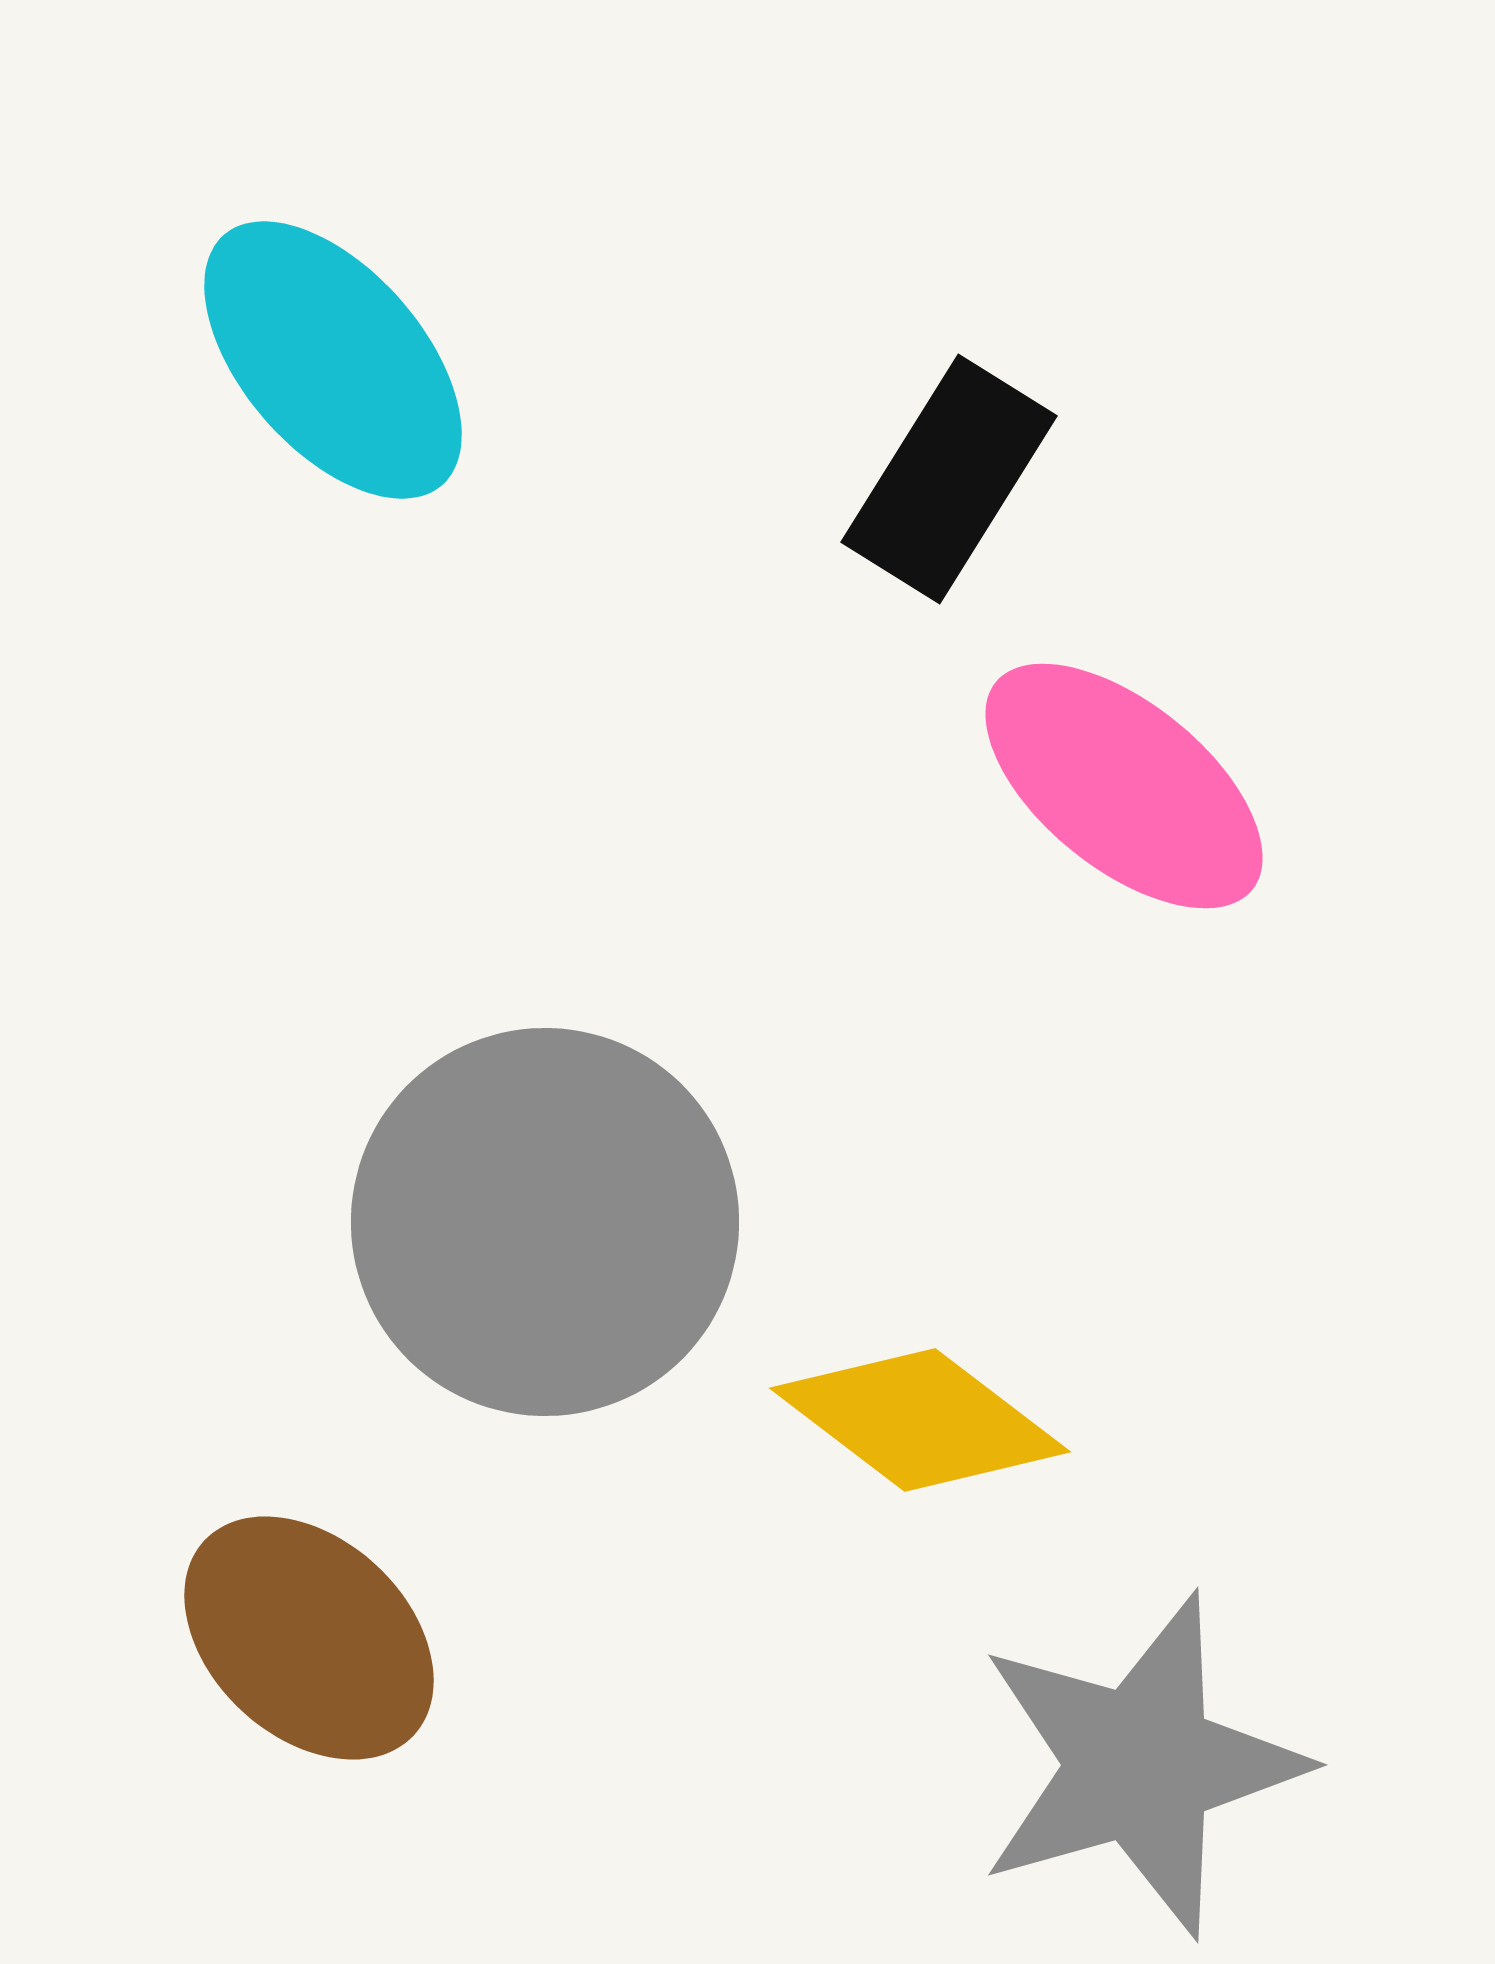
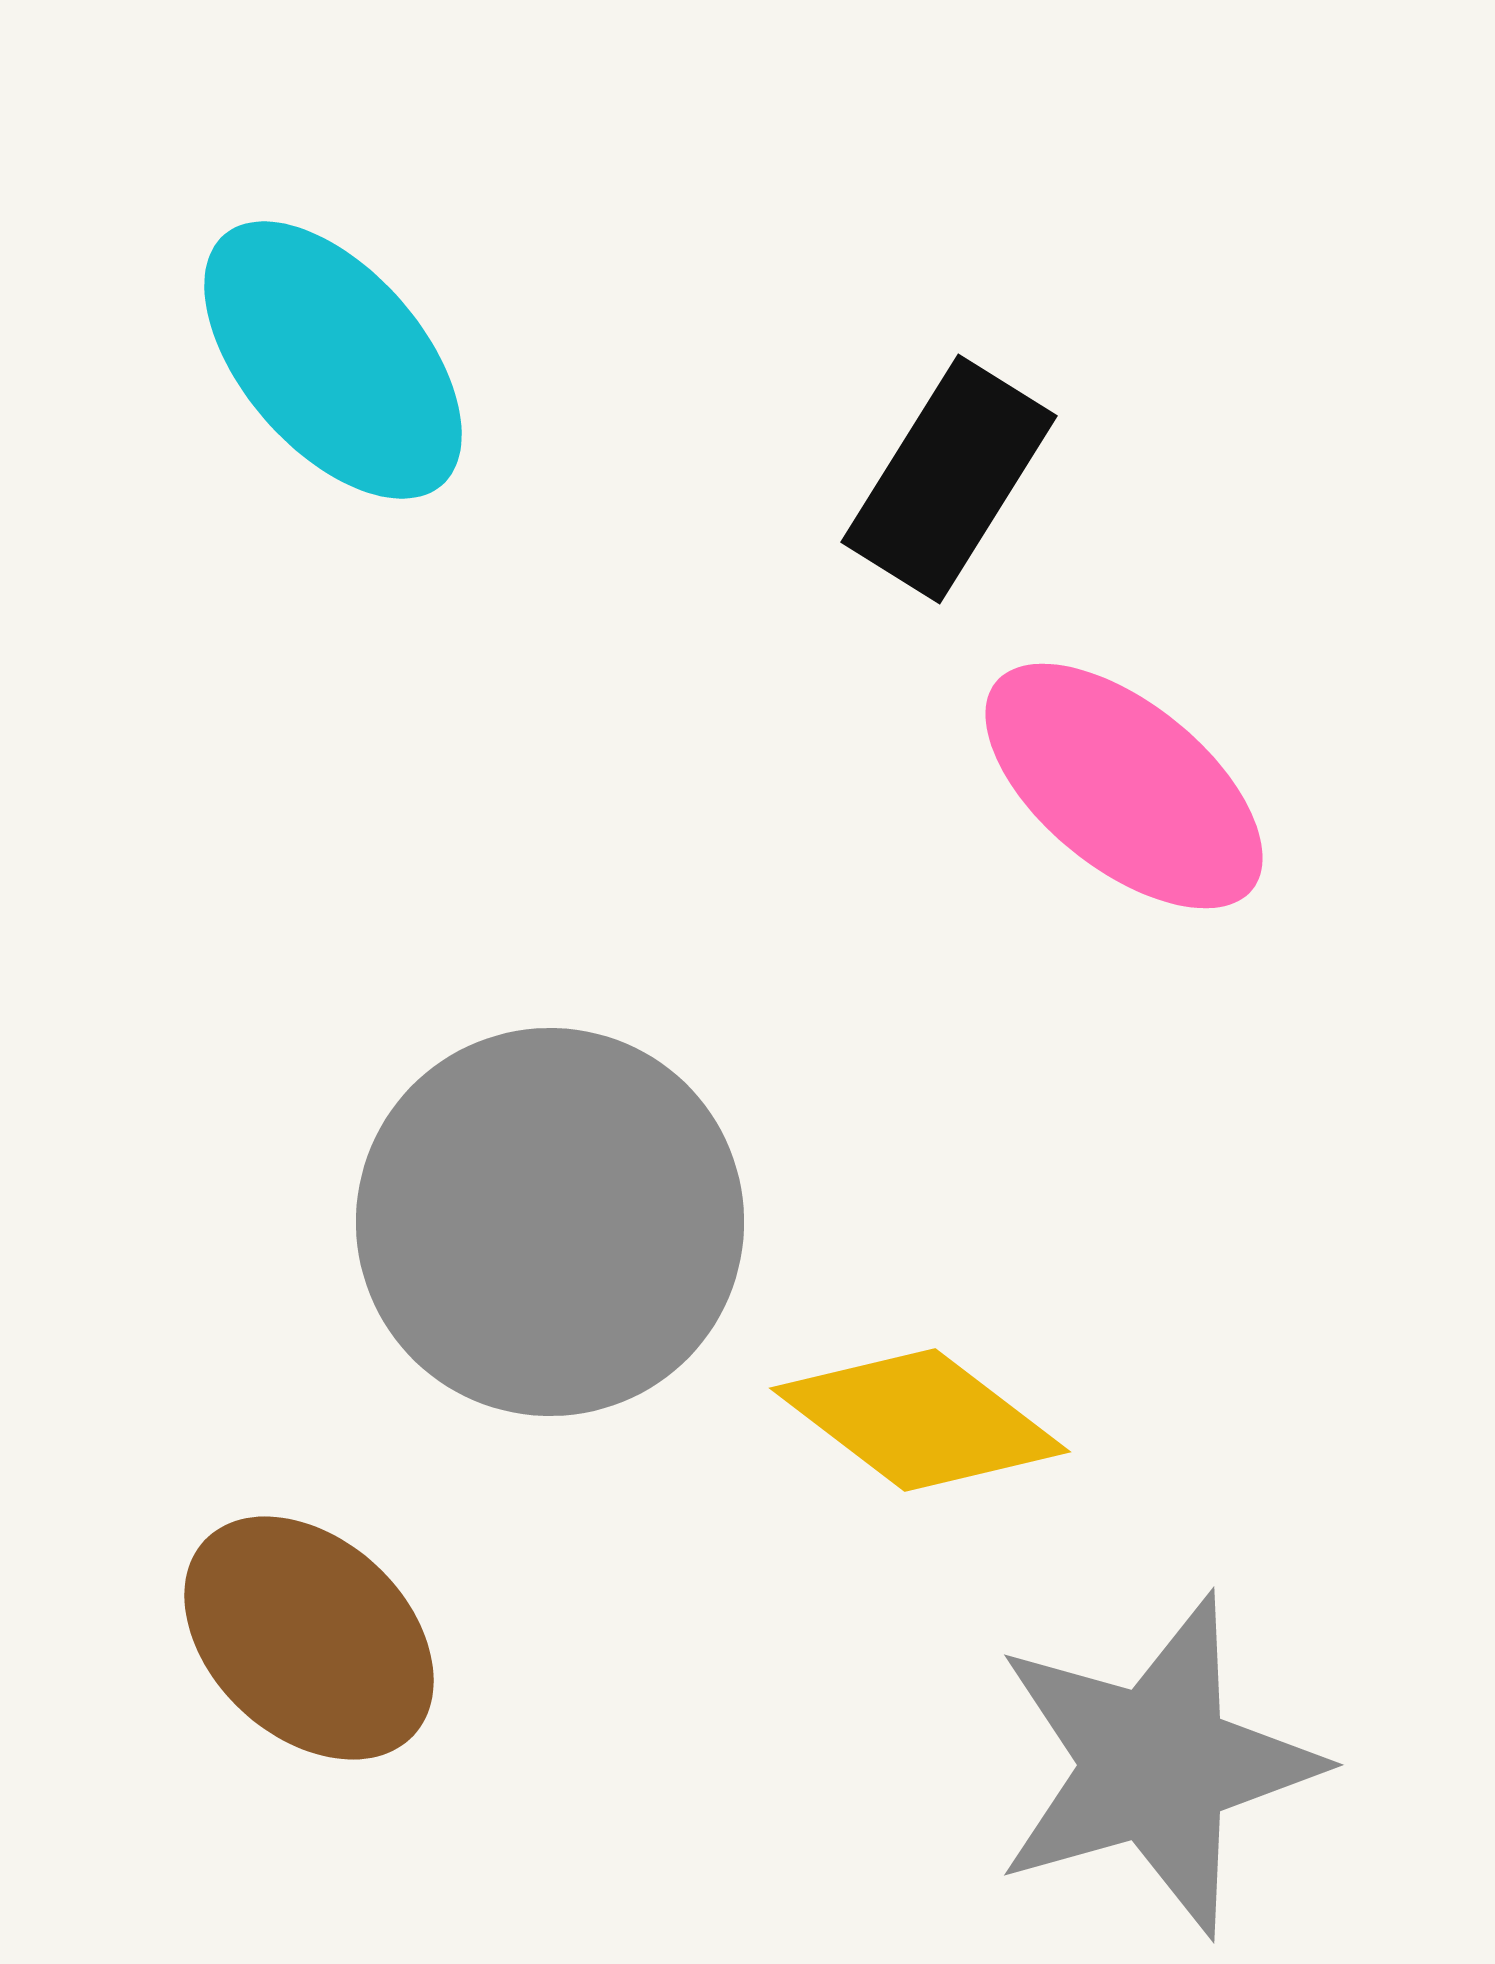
gray circle: moved 5 px right
gray star: moved 16 px right
